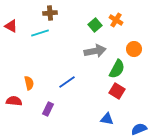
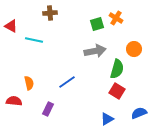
orange cross: moved 2 px up
green square: moved 2 px right, 1 px up; rotated 24 degrees clockwise
cyan line: moved 6 px left, 7 px down; rotated 30 degrees clockwise
green semicircle: rotated 12 degrees counterclockwise
blue triangle: rotated 40 degrees counterclockwise
blue semicircle: moved 16 px up
